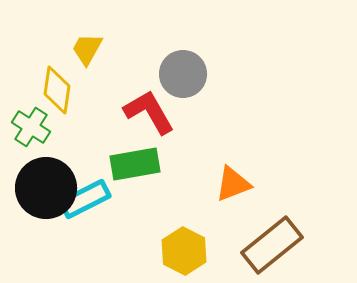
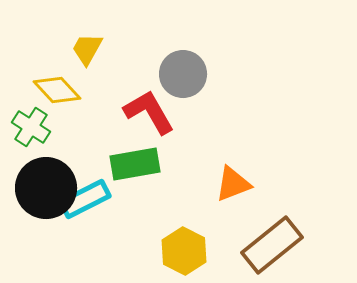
yellow diamond: rotated 51 degrees counterclockwise
